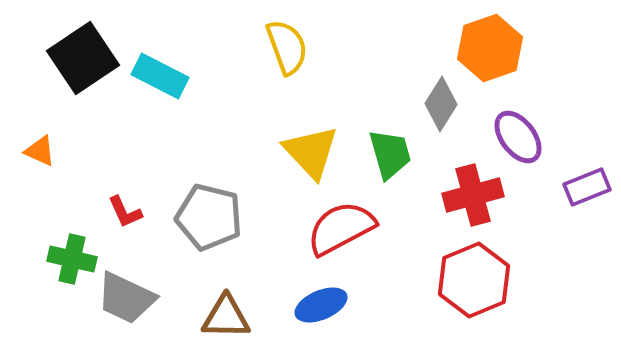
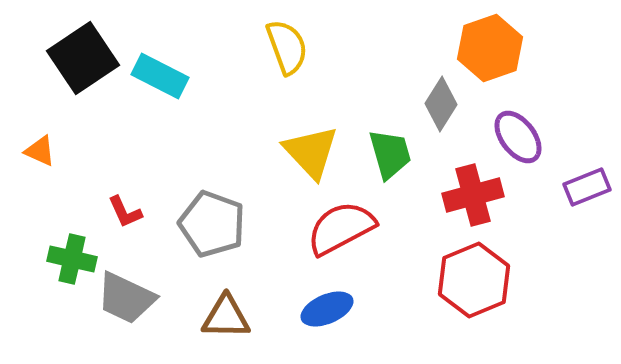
gray pentagon: moved 3 px right, 7 px down; rotated 6 degrees clockwise
blue ellipse: moved 6 px right, 4 px down
